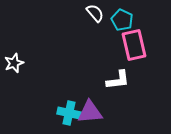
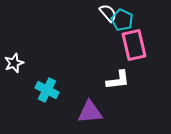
white semicircle: moved 13 px right
cyan cross: moved 22 px left, 23 px up; rotated 15 degrees clockwise
